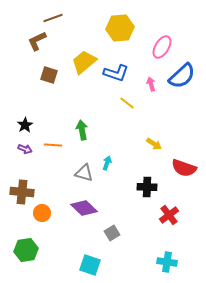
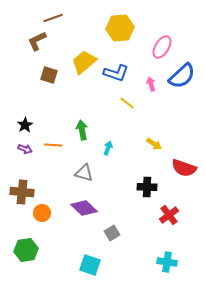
cyan arrow: moved 1 px right, 15 px up
